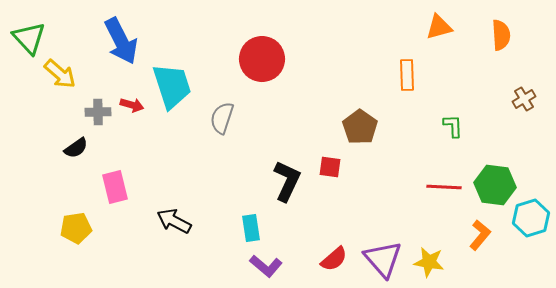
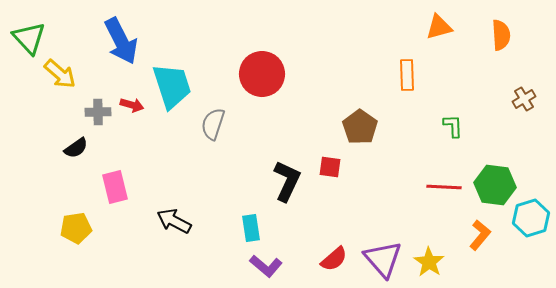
red circle: moved 15 px down
gray semicircle: moved 9 px left, 6 px down
yellow star: rotated 24 degrees clockwise
